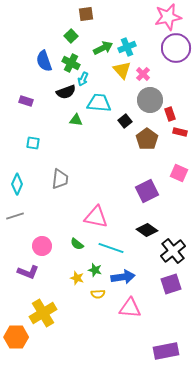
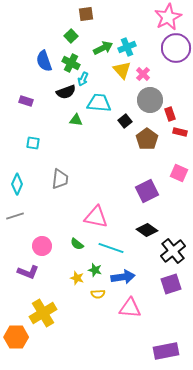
pink star at (168, 17): rotated 16 degrees counterclockwise
